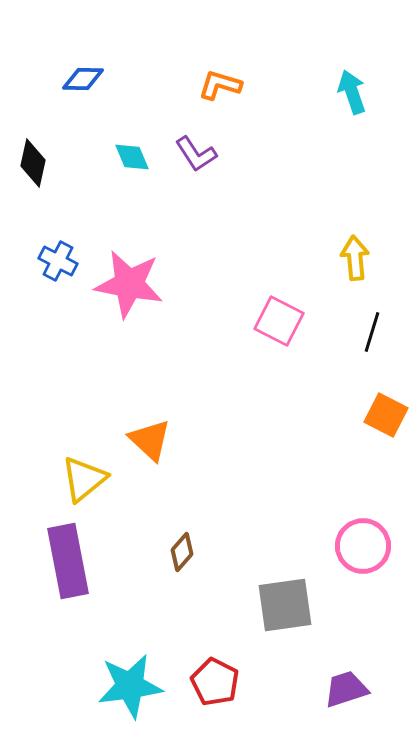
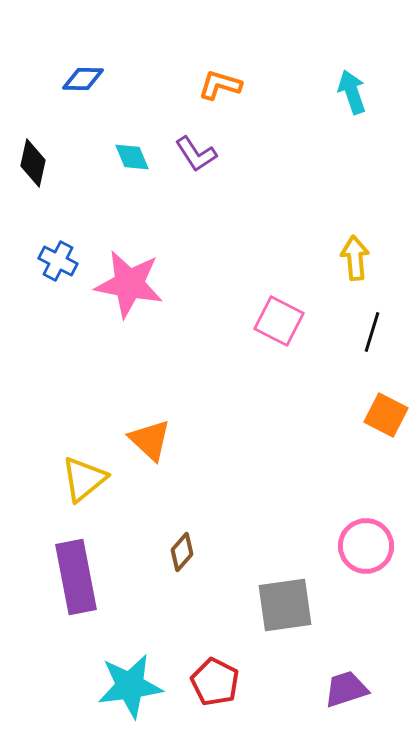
pink circle: moved 3 px right
purple rectangle: moved 8 px right, 16 px down
